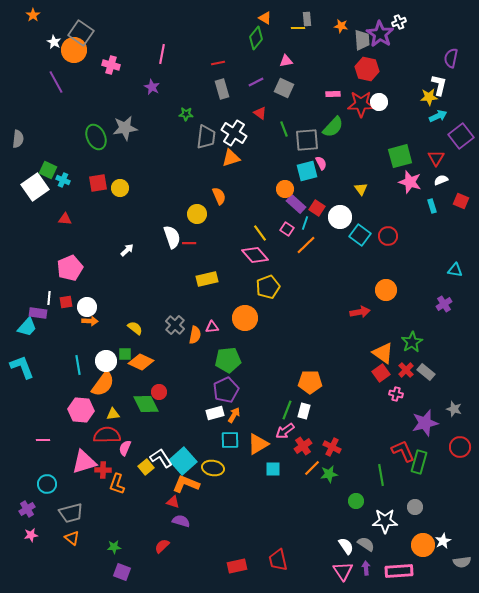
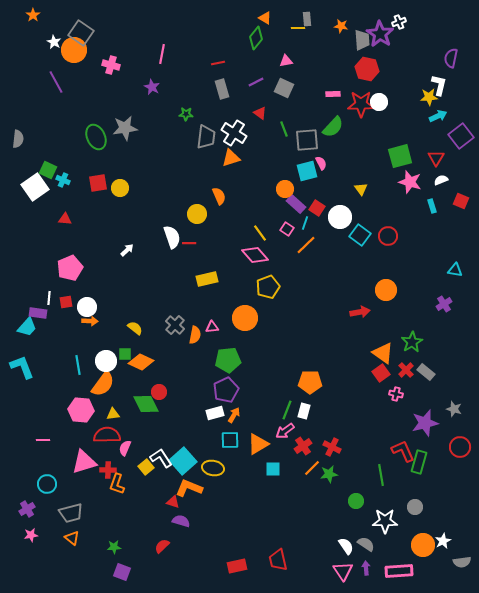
red cross at (103, 470): moved 5 px right
orange L-shape at (186, 484): moved 3 px right, 4 px down
